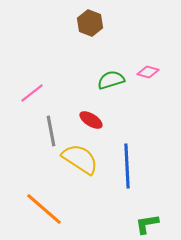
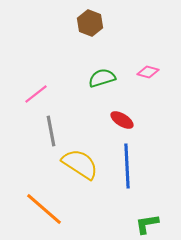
green semicircle: moved 9 px left, 2 px up
pink line: moved 4 px right, 1 px down
red ellipse: moved 31 px right
yellow semicircle: moved 5 px down
